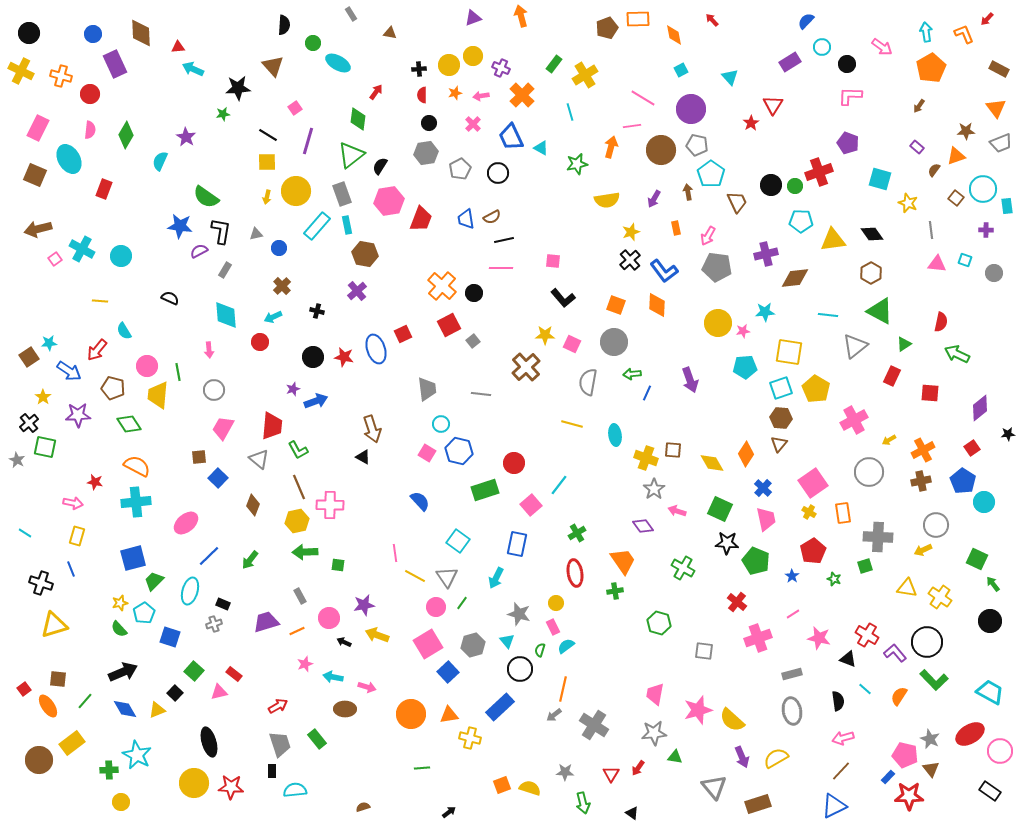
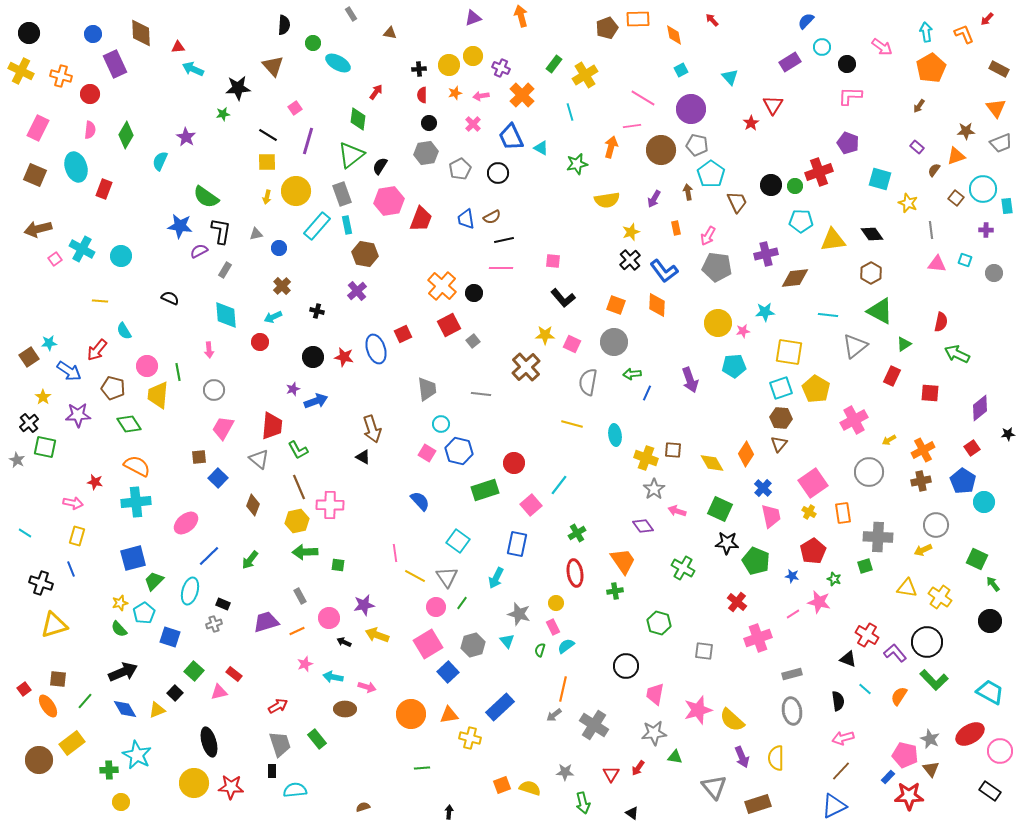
cyan ellipse at (69, 159): moved 7 px right, 8 px down; rotated 12 degrees clockwise
cyan pentagon at (745, 367): moved 11 px left, 1 px up
pink trapezoid at (766, 519): moved 5 px right, 3 px up
blue star at (792, 576): rotated 24 degrees counterclockwise
pink star at (819, 638): moved 36 px up
black circle at (520, 669): moved 106 px right, 3 px up
yellow semicircle at (776, 758): rotated 60 degrees counterclockwise
black arrow at (449, 812): rotated 48 degrees counterclockwise
